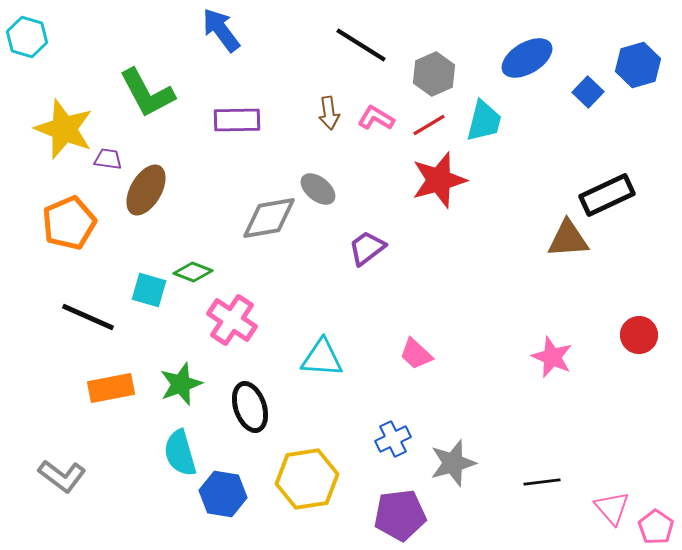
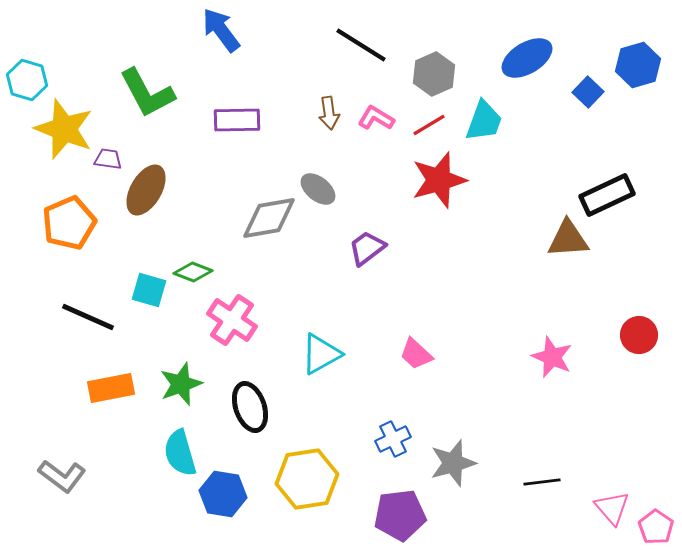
cyan hexagon at (27, 37): moved 43 px down
cyan trapezoid at (484, 121): rotated 6 degrees clockwise
cyan triangle at (322, 358): moved 1 px left, 4 px up; rotated 33 degrees counterclockwise
